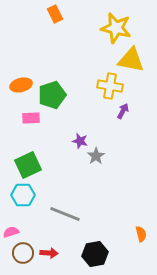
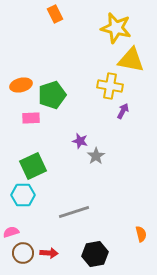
green square: moved 5 px right, 1 px down
gray line: moved 9 px right, 2 px up; rotated 40 degrees counterclockwise
